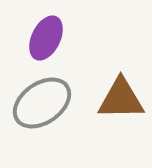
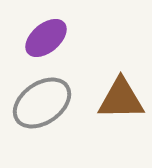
purple ellipse: rotated 24 degrees clockwise
